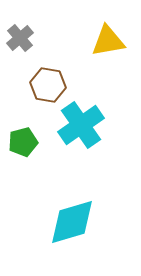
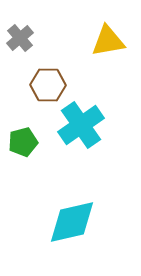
brown hexagon: rotated 8 degrees counterclockwise
cyan diamond: rotated 4 degrees clockwise
